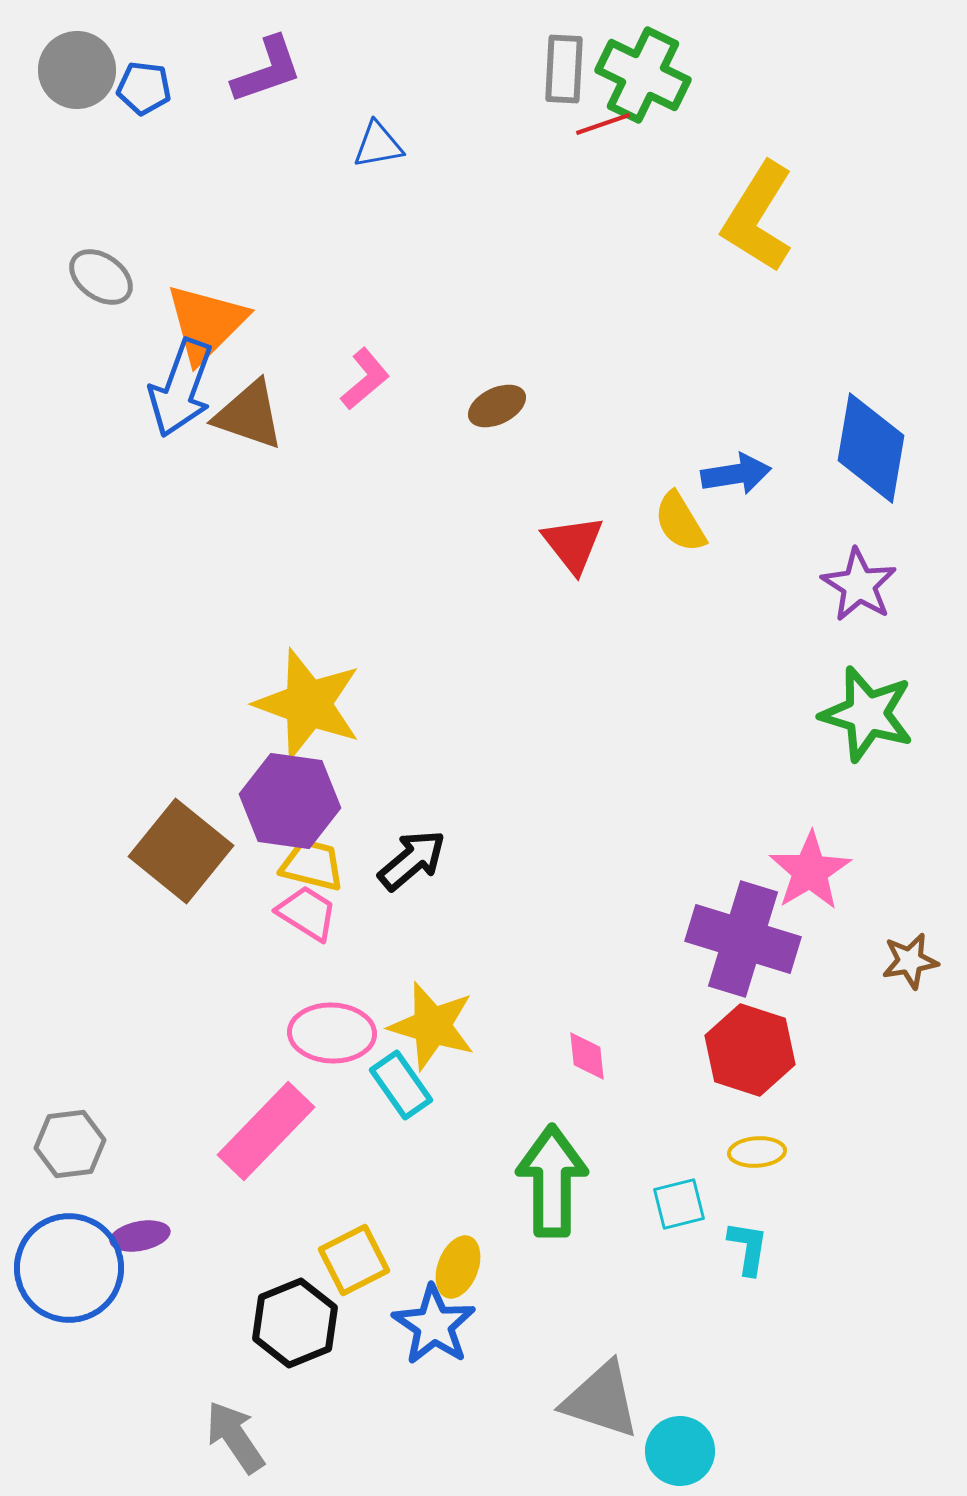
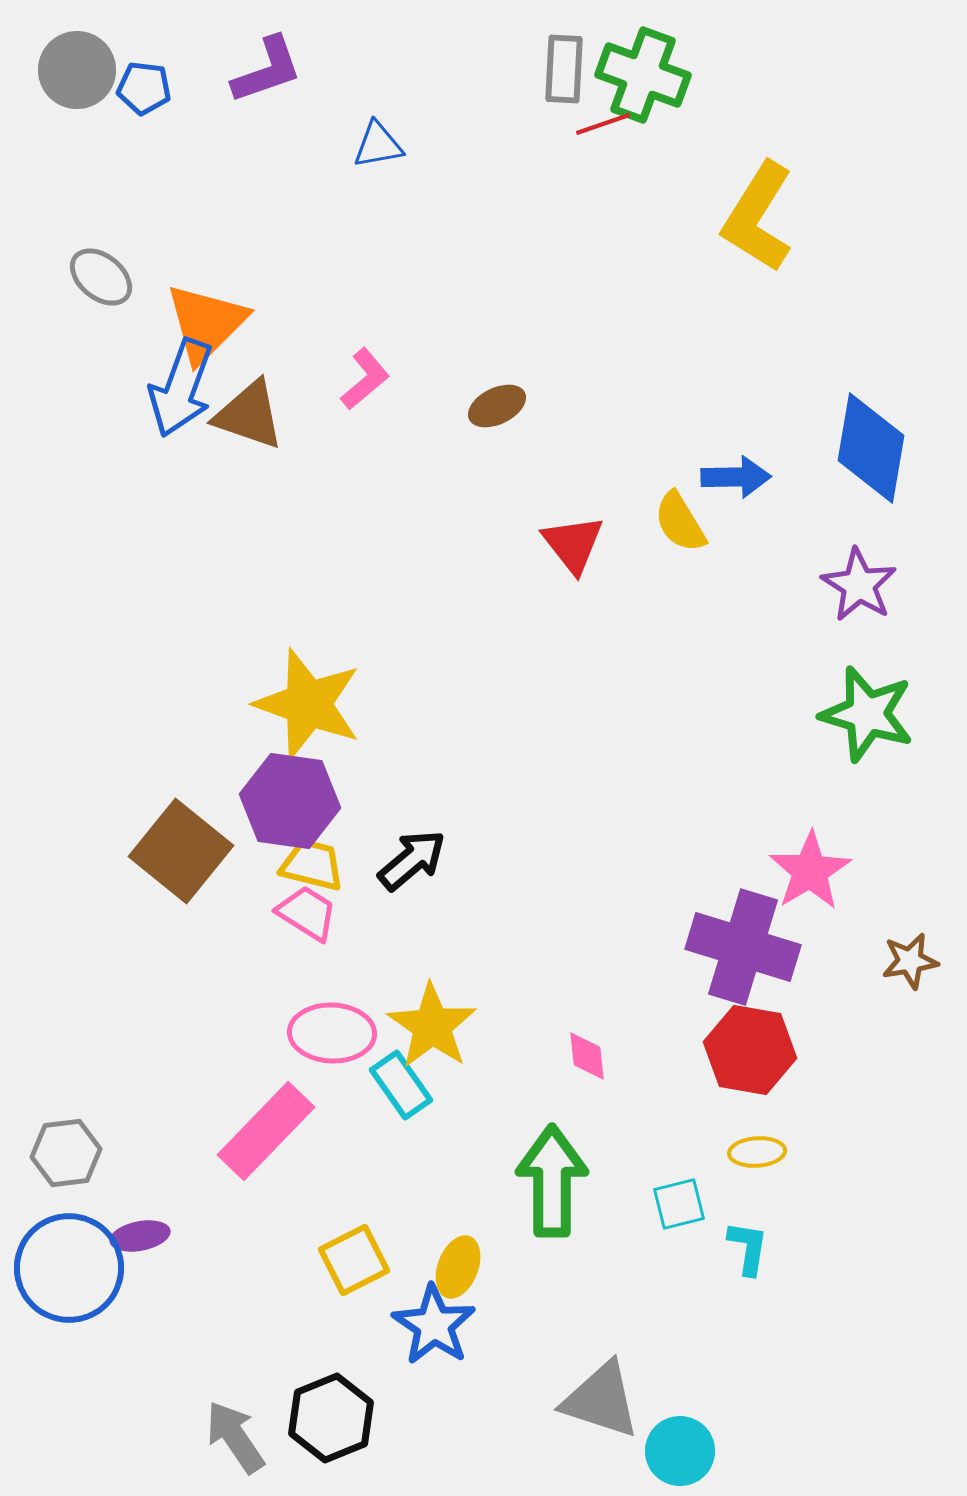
green cross at (643, 75): rotated 6 degrees counterclockwise
gray ellipse at (101, 277): rotated 4 degrees clockwise
blue arrow at (736, 474): moved 3 px down; rotated 8 degrees clockwise
purple cross at (743, 939): moved 8 px down
yellow star at (432, 1026): rotated 18 degrees clockwise
red hexagon at (750, 1050): rotated 8 degrees counterclockwise
gray hexagon at (70, 1144): moved 4 px left, 9 px down
black hexagon at (295, 1323): moved 36 px right, 95 px down
